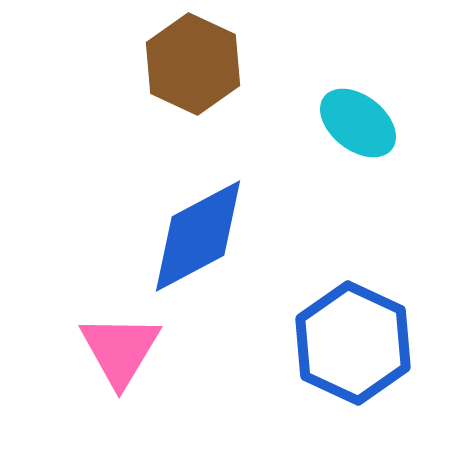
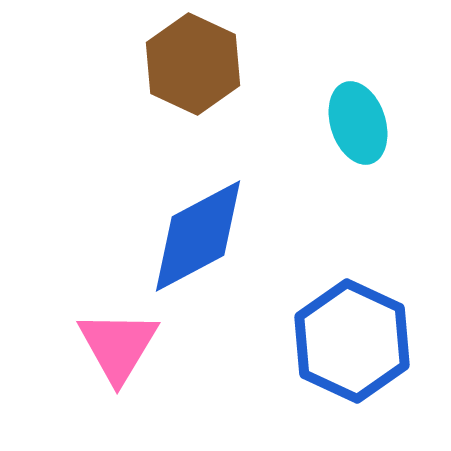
cyan ellipse: rotated 34 degrees clockwise
blue hexagon: moved 1 px left, 2 px up
pink triangle: moved 2 px left, 4 px up
